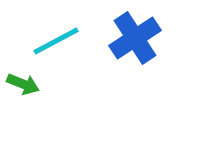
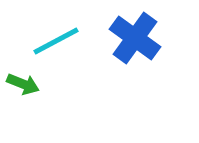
blue cross: rotated 21 degrees counterclockwise
